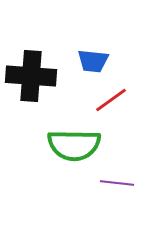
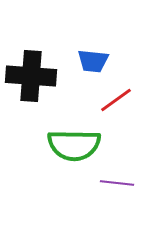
red line: moved 5 px right
